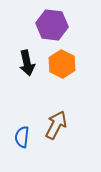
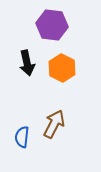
orange hexagon: moved 4 px down
brown arrow: moved 2 px left, 1 px up
